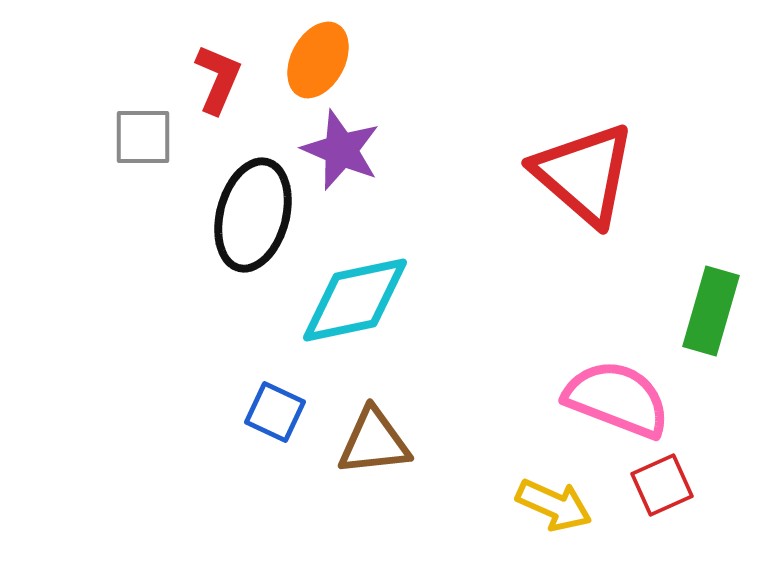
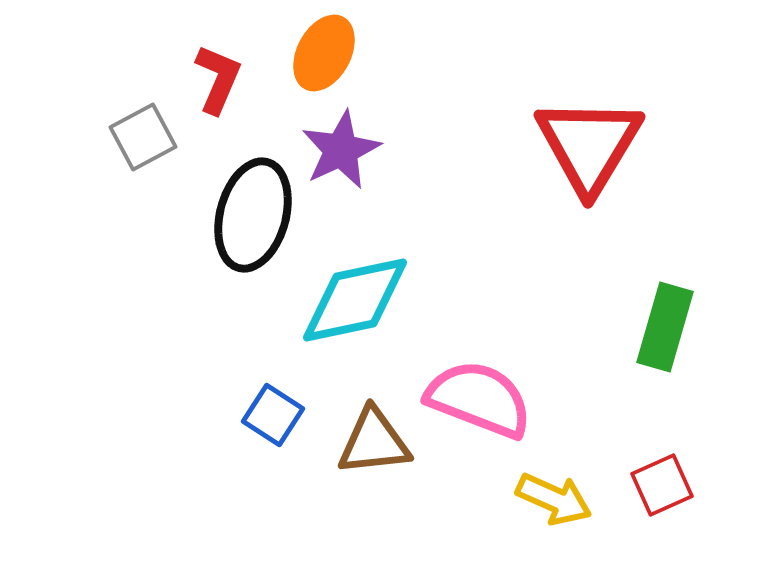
orange ellipse: moved 6 px right, 7 px up
gray square: rotated 28 degrees counterclockwise
purple star: rotated 24 degrees clockwise
red triangle: moved 5 px right, 29 px up; rotated 20 degrees clockwise
green rectangle: moved 46 px left, 16 px down
pink semicircle: moved 138 px left
blue square: moved 2 px left, 3 px down; rotated 8 degrees clockwise
yellow arrow: moved 6 px up
